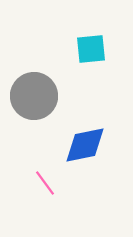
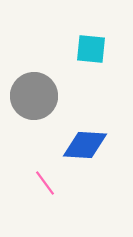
cyan square: rotated 12 degrees clockwise
blue diamond: rotated 15 degrees clockwise
